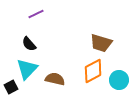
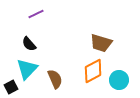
brown semicircle: rotated 54 degrees clockwise
